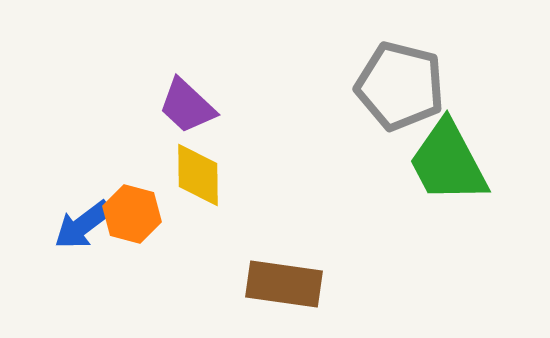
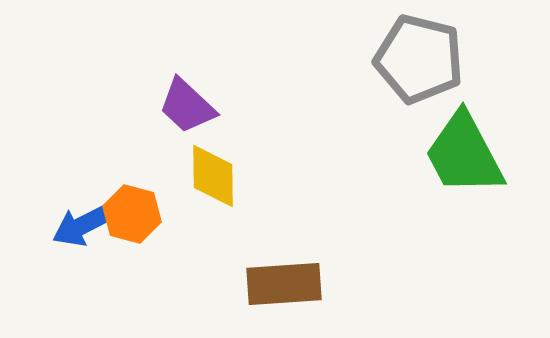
gray pentagon: moved 19 px right, 27 px up
green trapezoid: moved 16 px right, 8 px up
yellow diamond: moved 15 px right, 1 px down
blue arrow: rotated 10 degrees clockwise
brown rectangle: rotated 12 degrees counterclockwise
